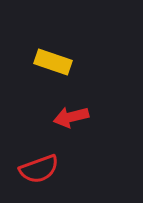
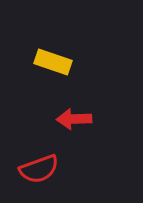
red arrow: moved 3 px right, 2 px down; rotated 12 degrees clockwise
